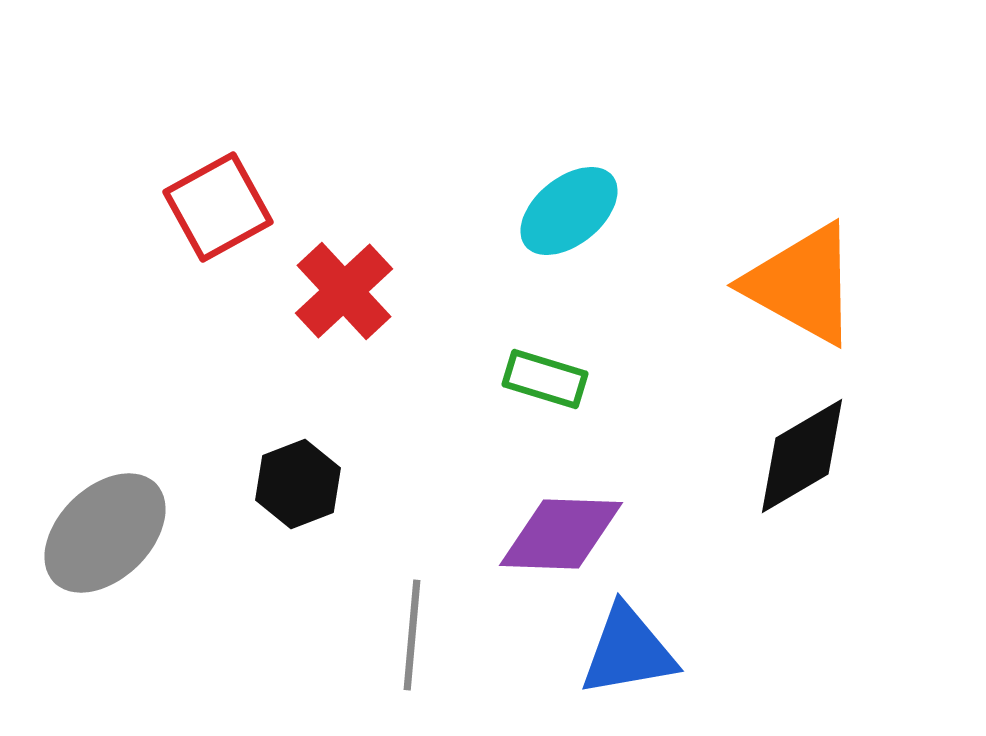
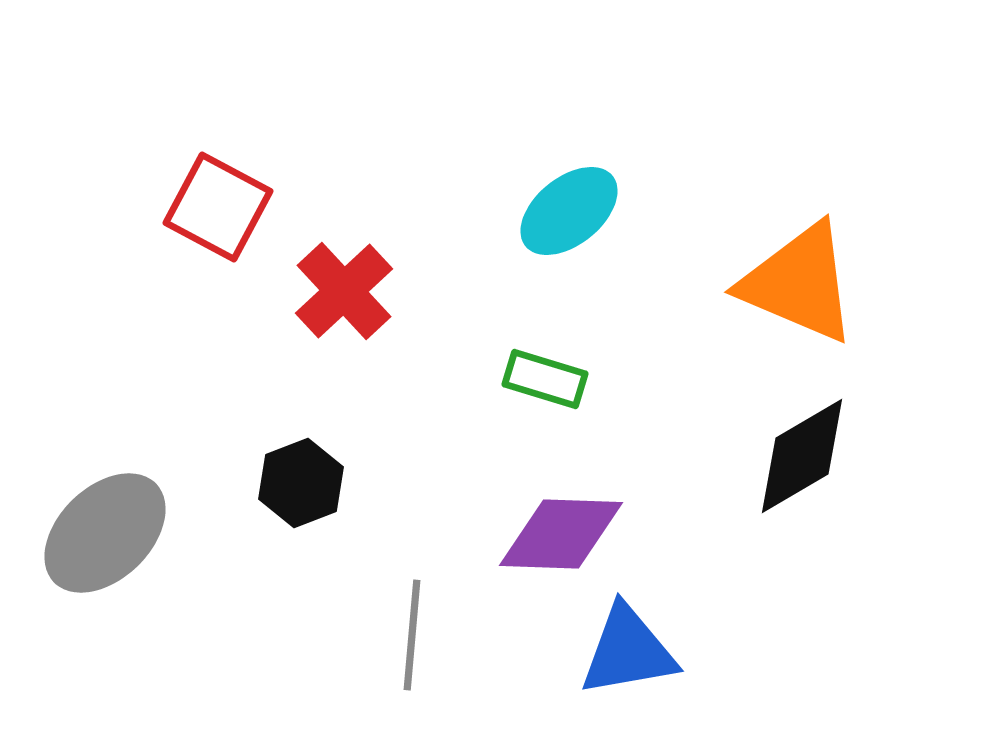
red square: rotated 33 degrees counterclockwise
orange triangle: moved 3 px left, 1 px up; rotated 6 degrees counterclockwise
black hexagon: moved 3 px right, 1 px up
